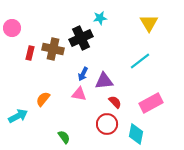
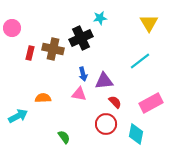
blue arrow: rotated 40 degrees counterclockwise
orange semicircle: moved 1 px up; rotated 49 degrees clockwise
red circle: moved 1 px left
